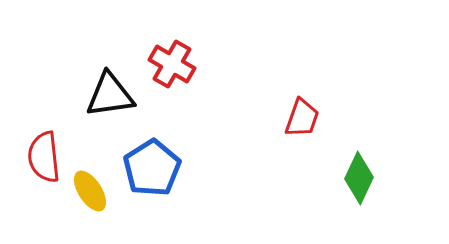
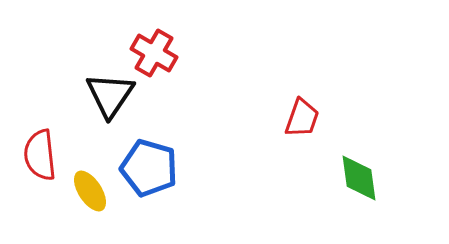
red cross: moved 18 px left, 11 px up
black triangle: rotated 48 degrees counterclockwise
red semicircle: moved 4 px left, 2 px up
blue pentagon: moved 3 px left; rotated 24 degrees counterclockwise
green diamond: rotated 33 degrees counterclockwise
